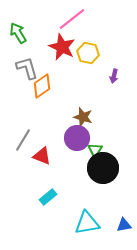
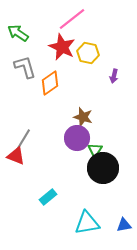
green arrow: rotated 25 degrees counterclockwise
gray L-shape: moved 2 px left, 1 px up
orange diamond: moved 8 px right, 3 px up
red triangle: moved 26 px left
